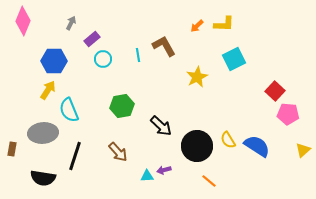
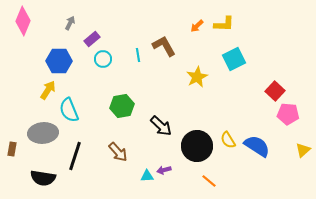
gray arrow: moved 1 px left
blue hexagon: moved 5 px right
